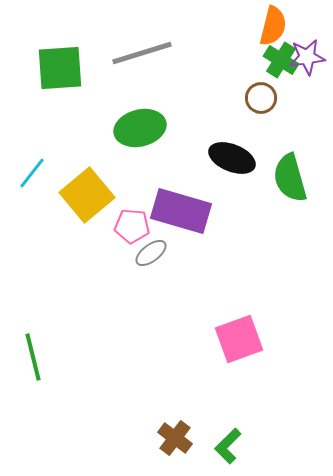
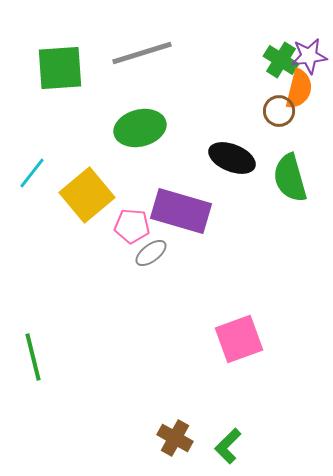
orange semicircle: moved 26 px right, 63 px down
purple star: moved 2 px right, 1 px up
brown circle: moved 18 px right, 13 px down
brown cross: rotated 8 degrees counterclockwise
